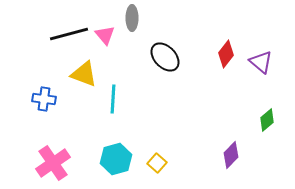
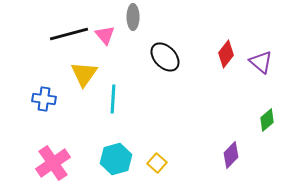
gray ellipse: moved 1 px right, 1 px up
yellow triangle: rotated 44 degrees clockwise
